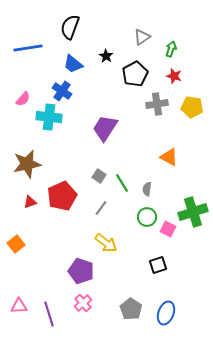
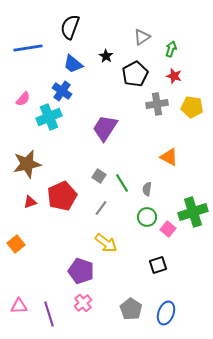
cyan cross: rotated 30 degrees counterclockwise
pink square: rotated 14 degrees clockwise
